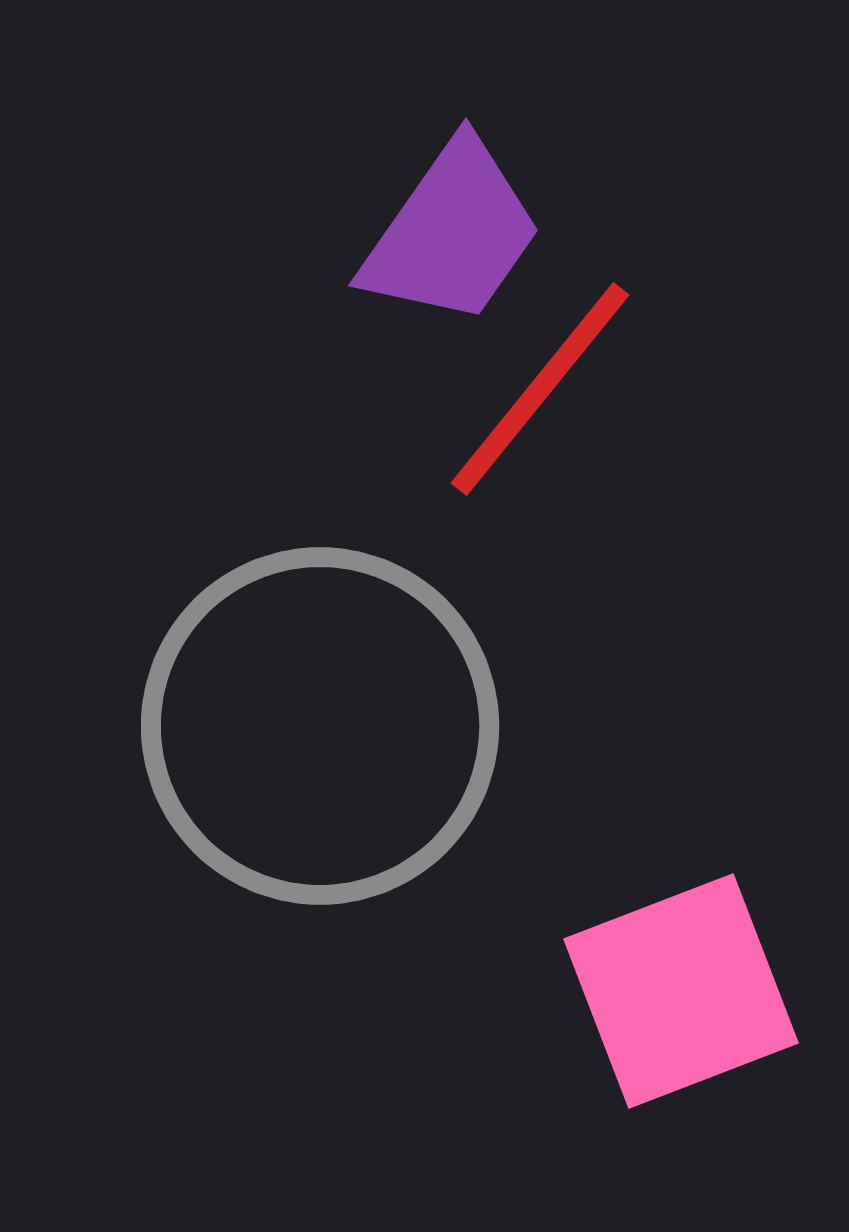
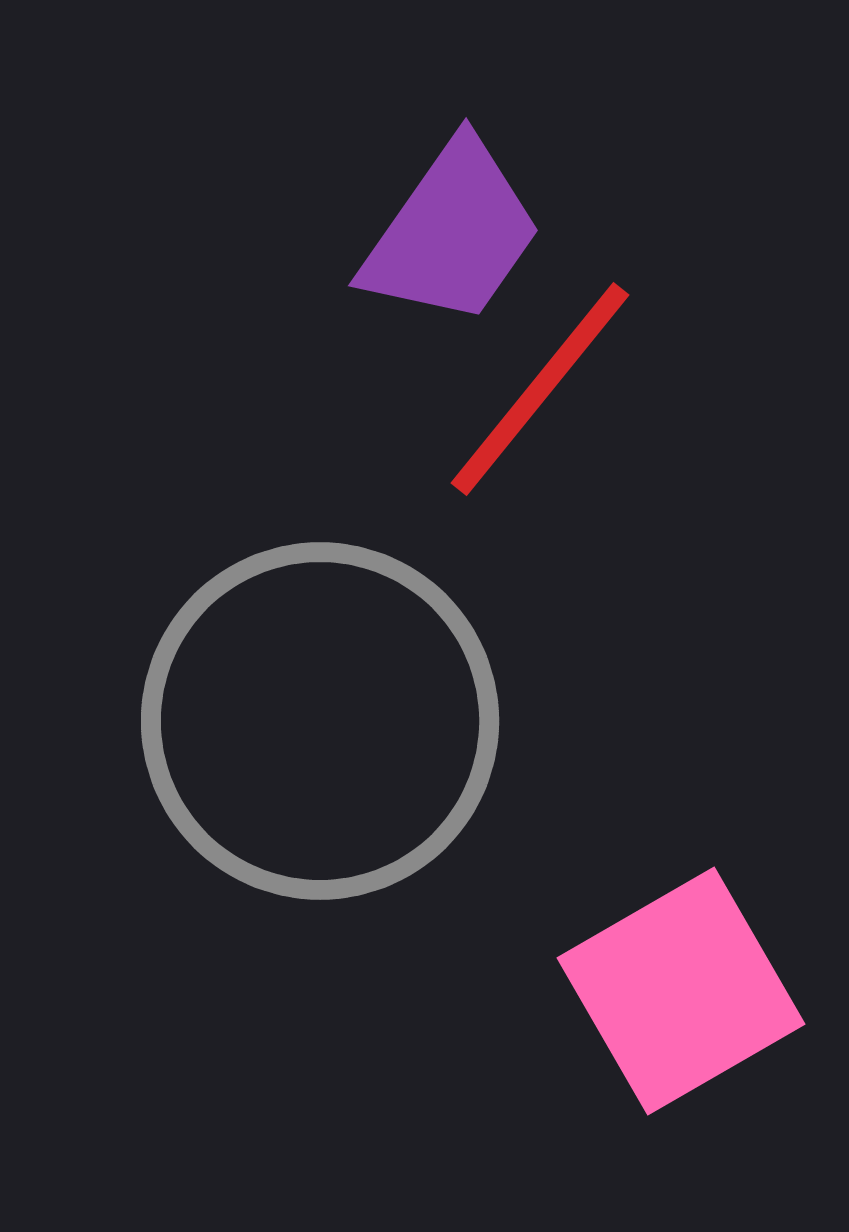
gray circle: moved 5 px up
pink square: rotated 9 degrees counterclockwise
